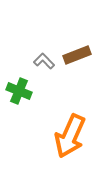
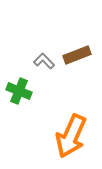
orange arrow: moved 1 px right
